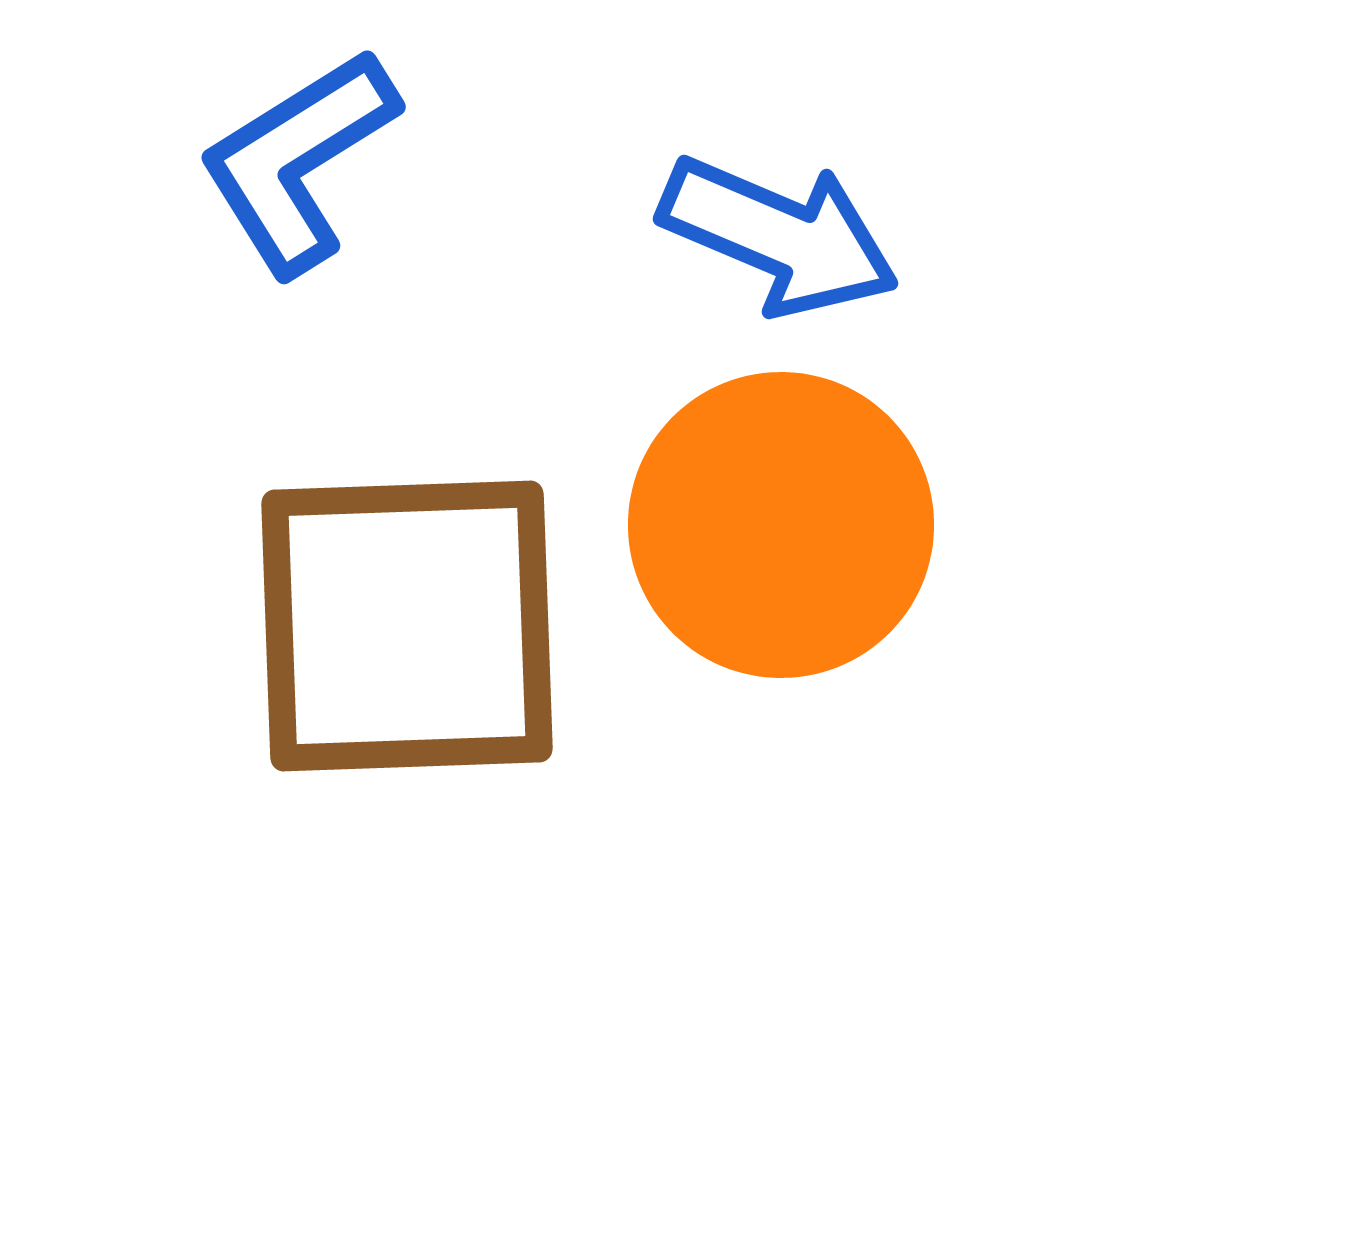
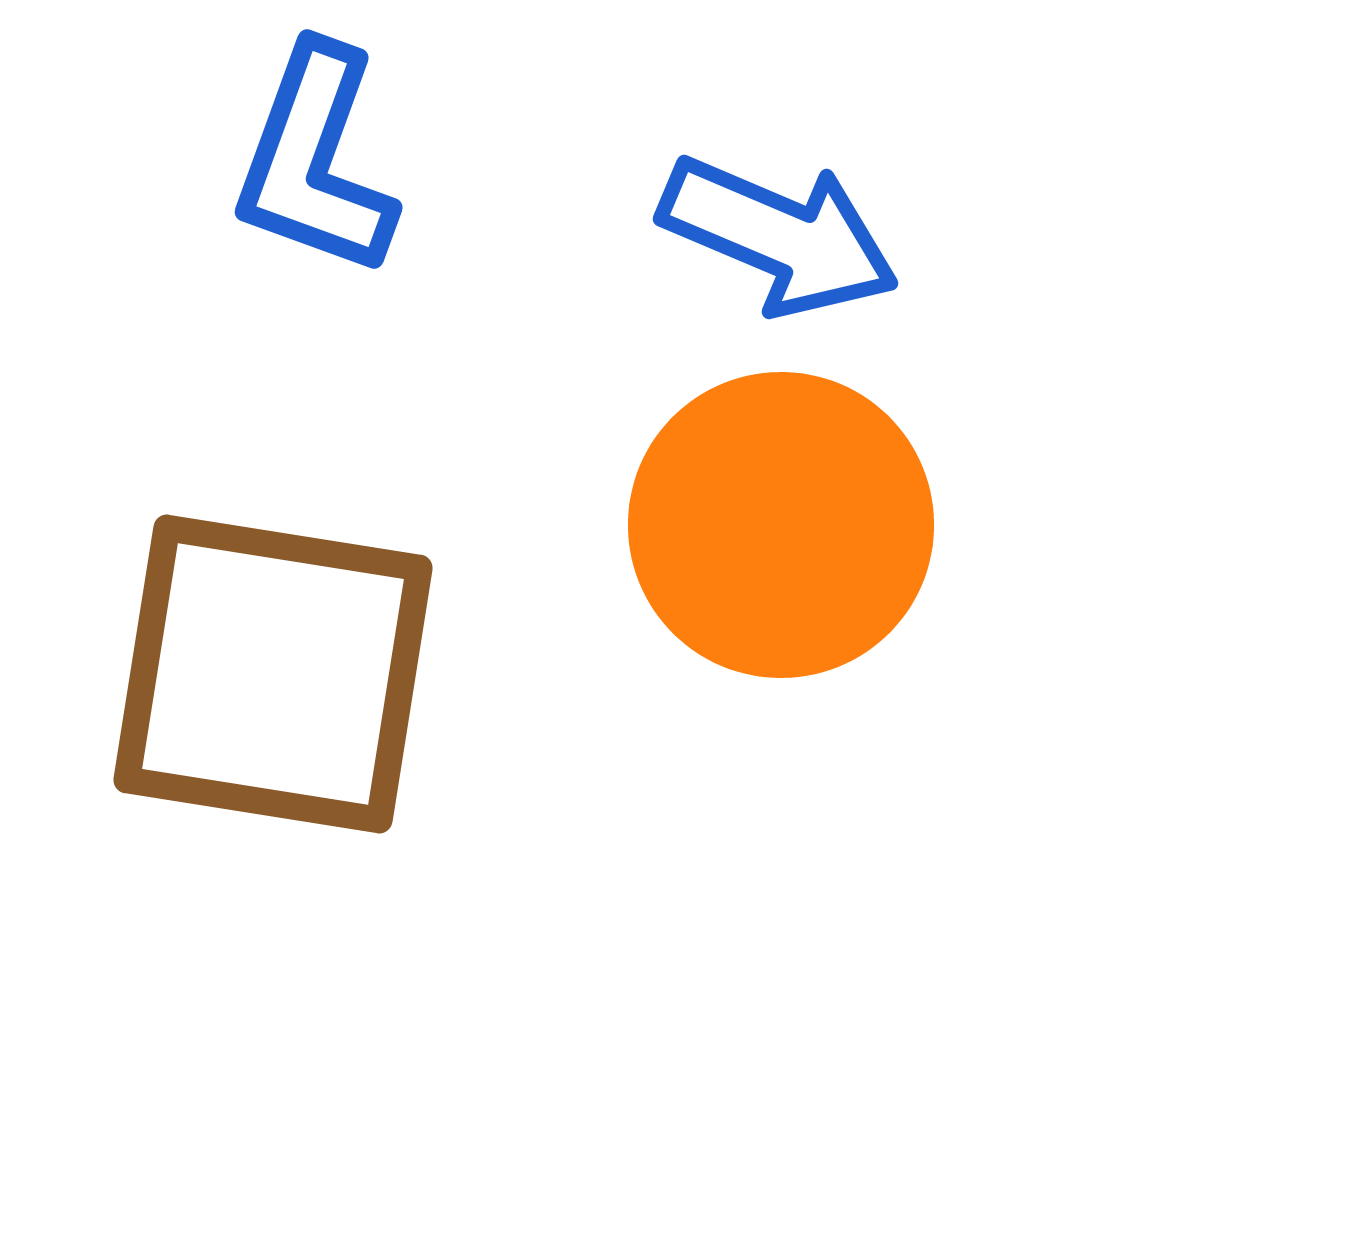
blue L-shape: moved 17 px right; rotated 38 degrees counterclockwise
brown square: moved 134 px left, 48 px down; rotated 11 degrees clockwise
